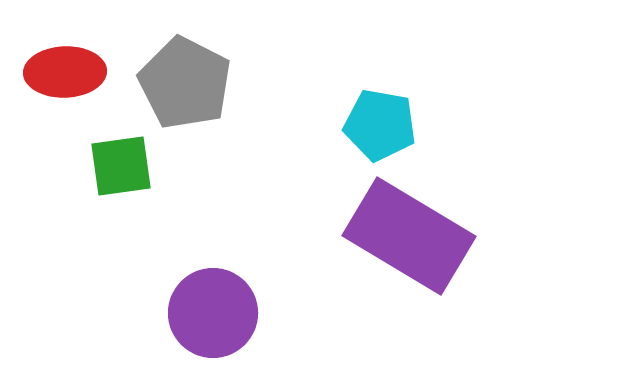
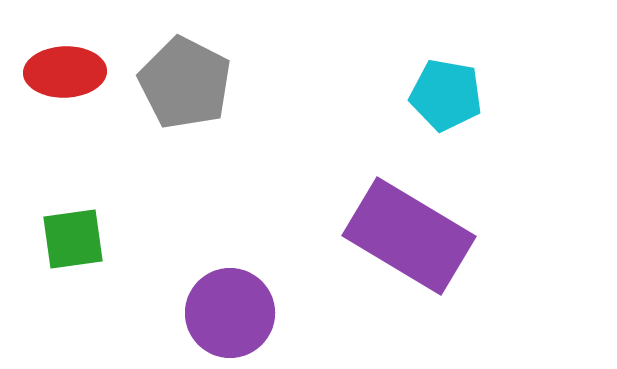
cyan pentagon: moved 66 px right, 30 px up
green square: moved 48 px left, 73 px down
purple circle: moved 17 px right
